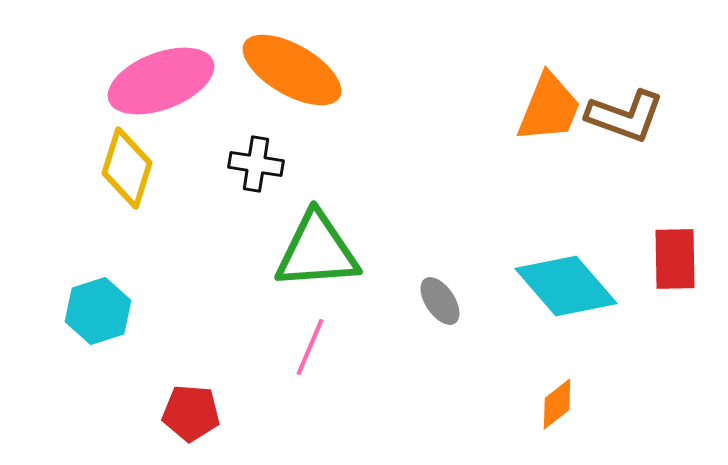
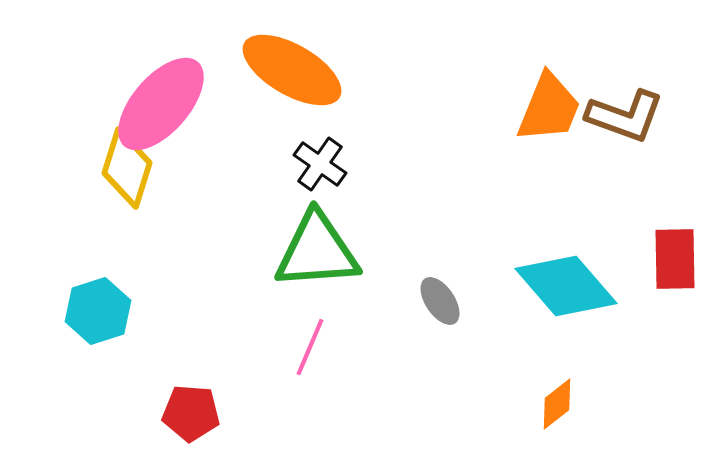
pink ellipse: moved 23 px down; rotated 28 degrees counterclockwise
black cross: moved 64 px right; rotated 26 degrees clockwise
